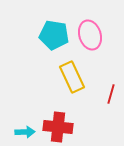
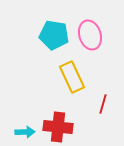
red line: moved 8 px left, 10 px down
